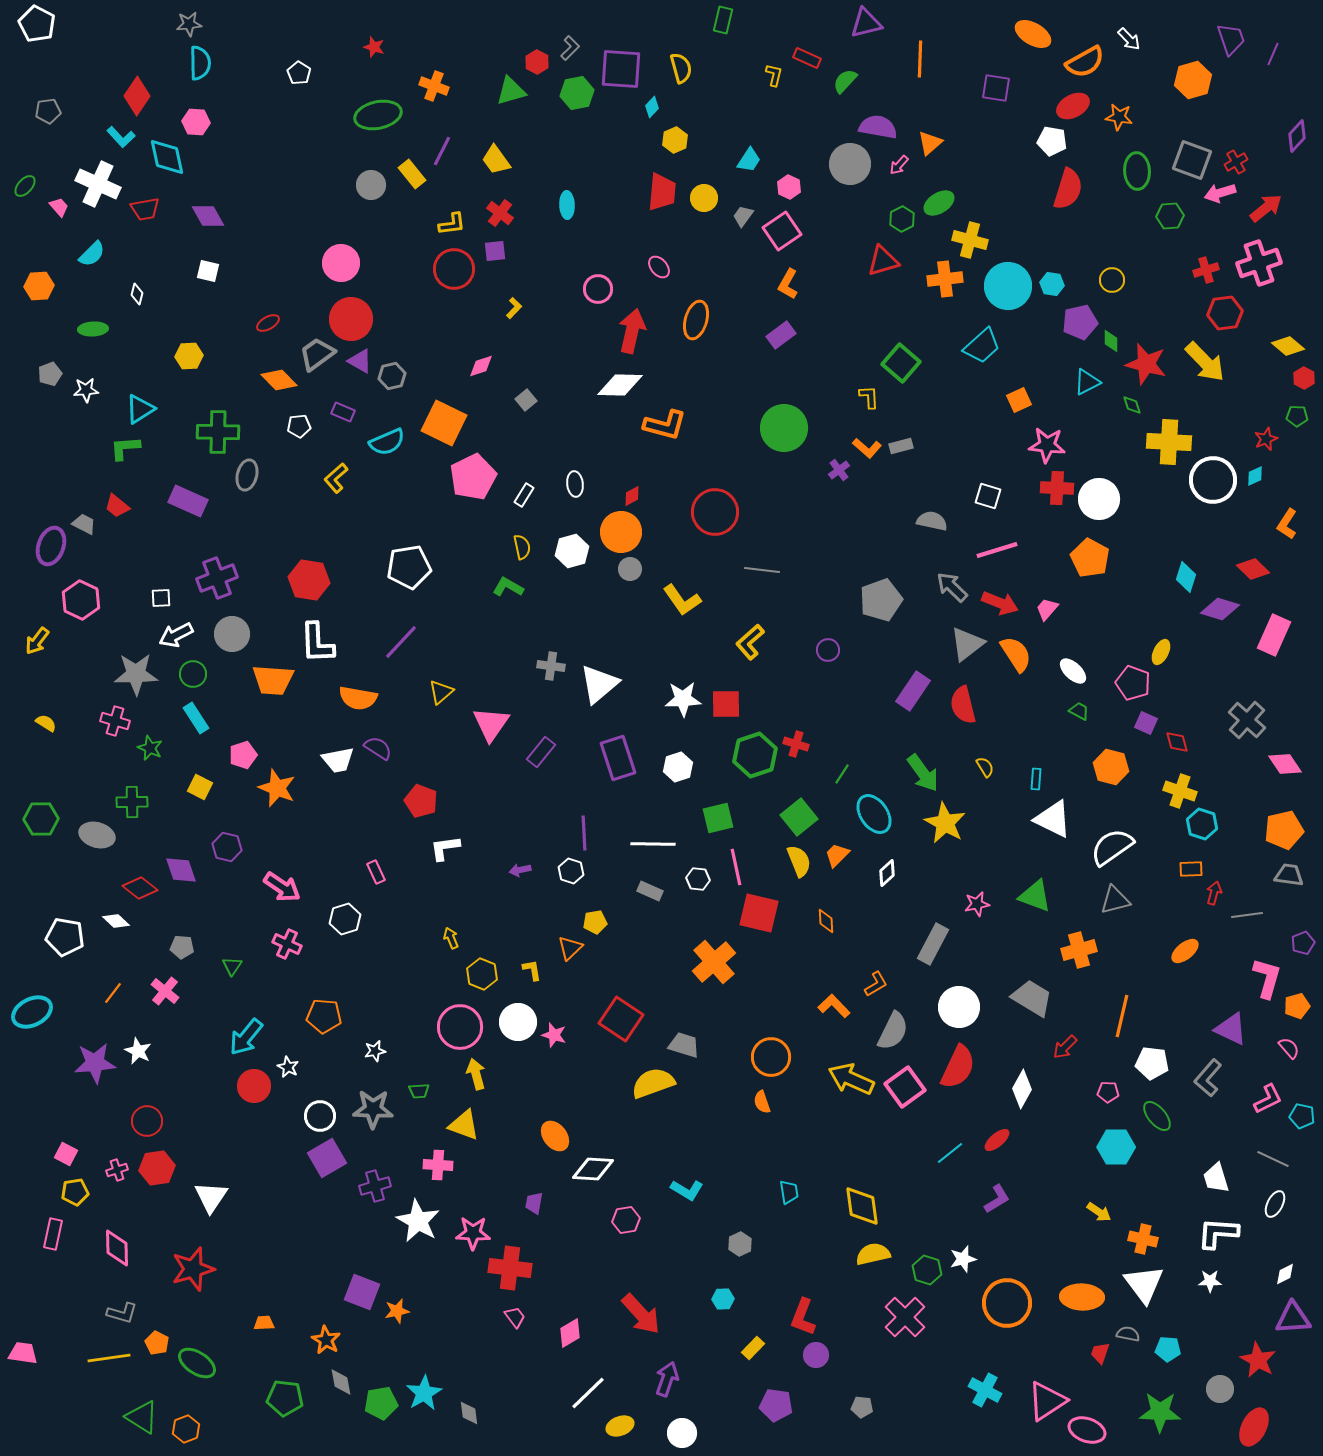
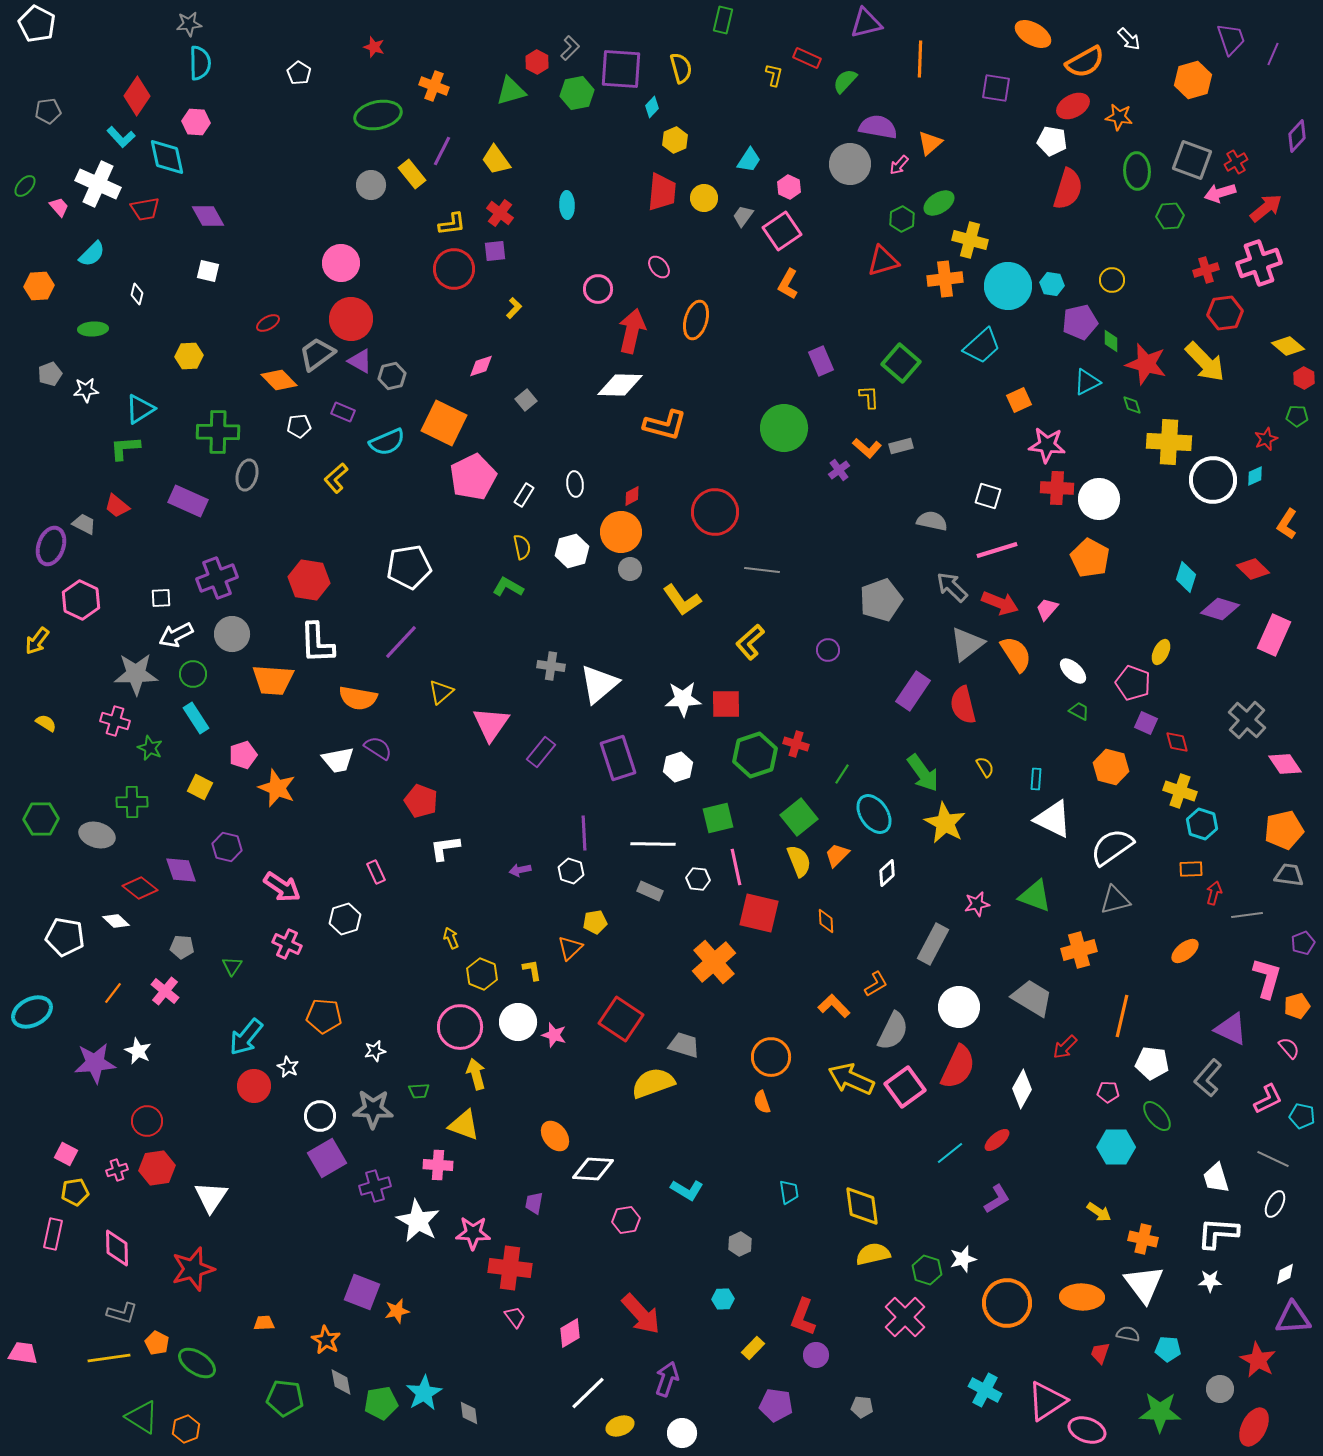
purple rectangle at (781, 335): moved 40 px right, 26 px down; rotated 76 degrees counterclockwise
